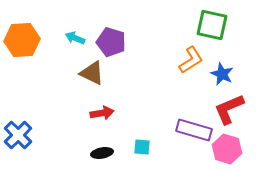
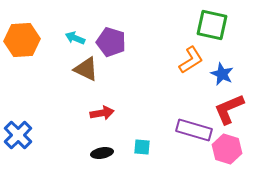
brown triangle: moved 6 px left, 4 px up
